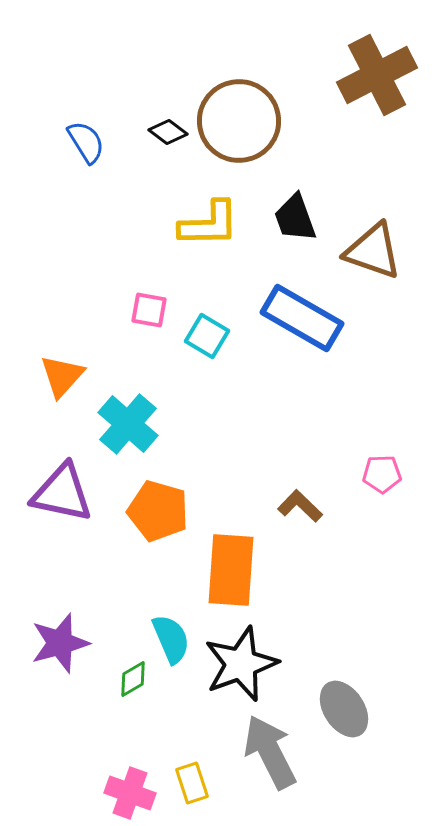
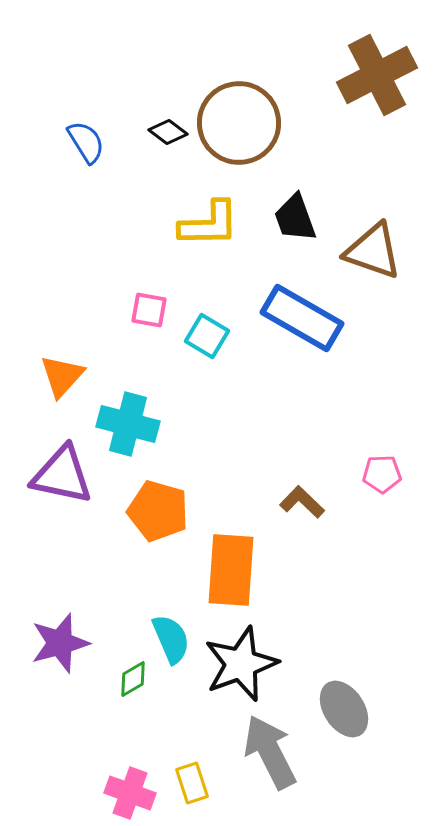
brown circle: moved 2 px down
cyan cross: rotated 26 degrees counterclockwise
purple triangle: moved 18 px up
brown L-shape: moved 2 px right, 4 px up
